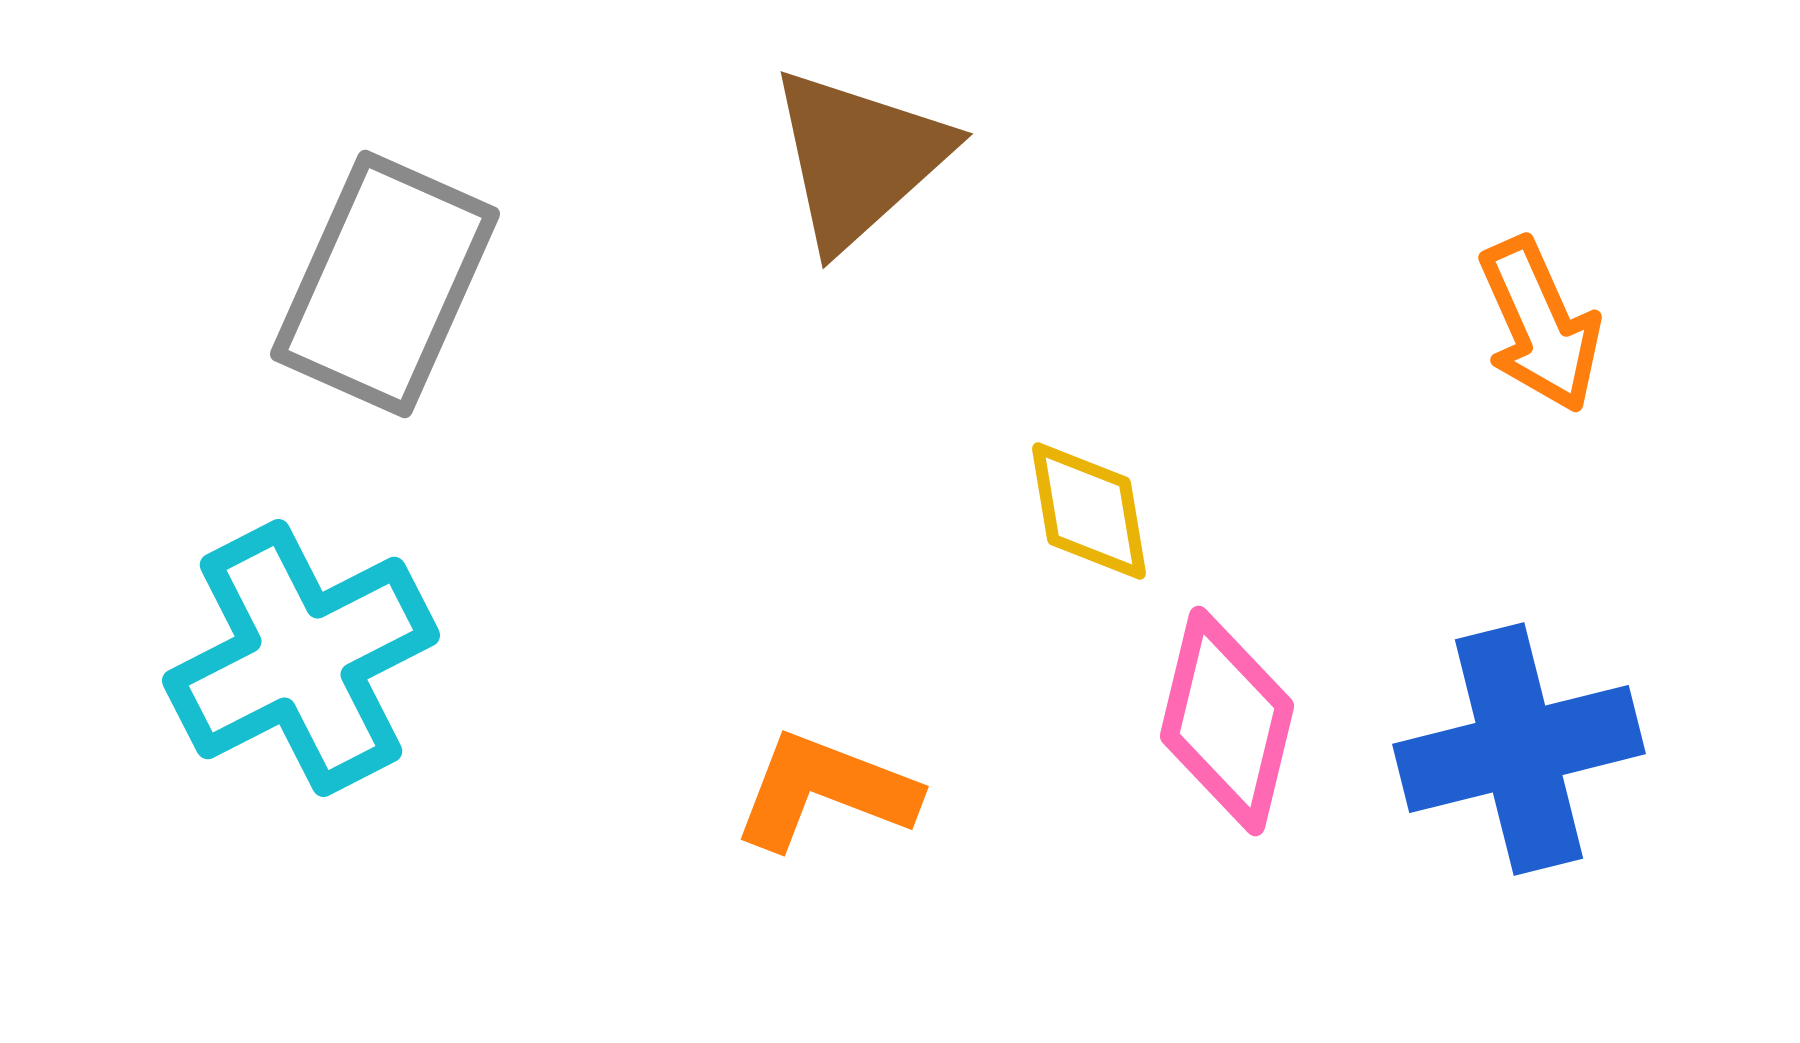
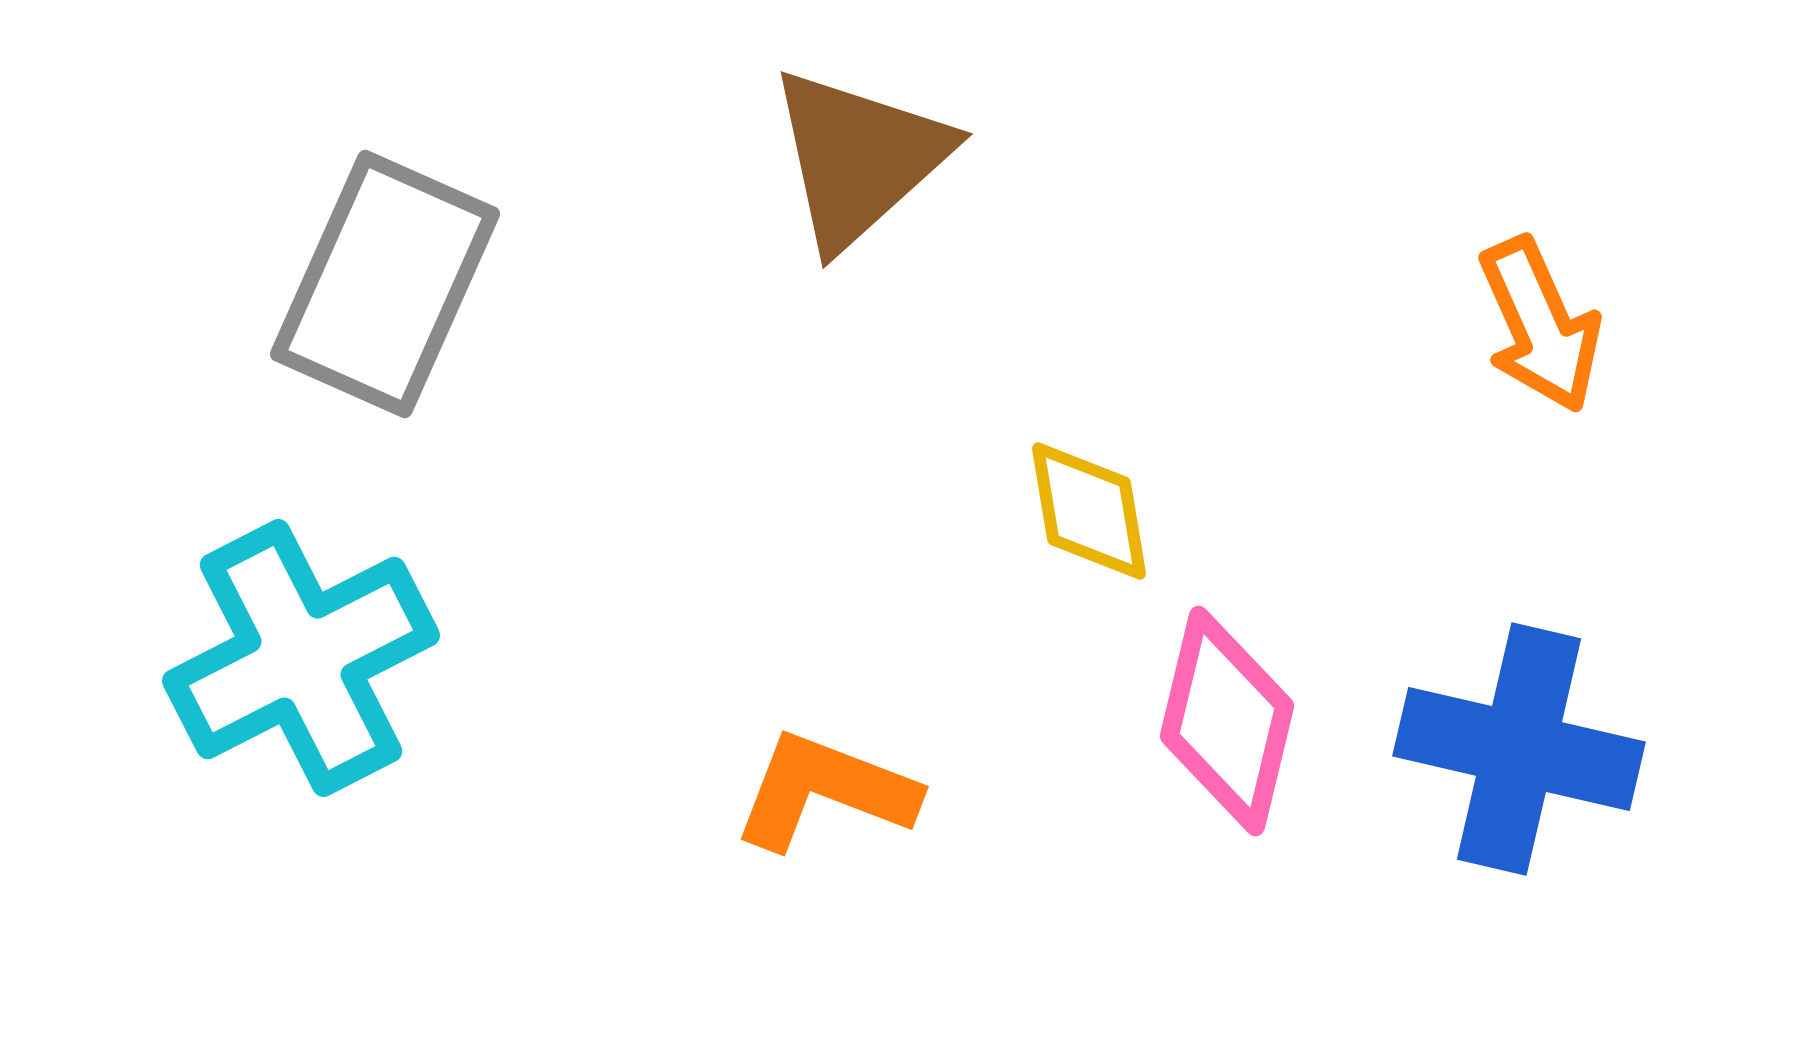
blue cross: rotated 27 degrees clockwise
